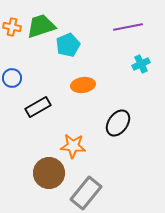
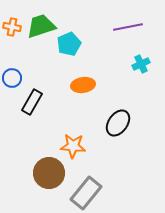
cyan pentagon: moved 1 px right, 1 px up
black rectangle: moved 6 px left, 5 px up; rotated 30 degrees counterclockwise
